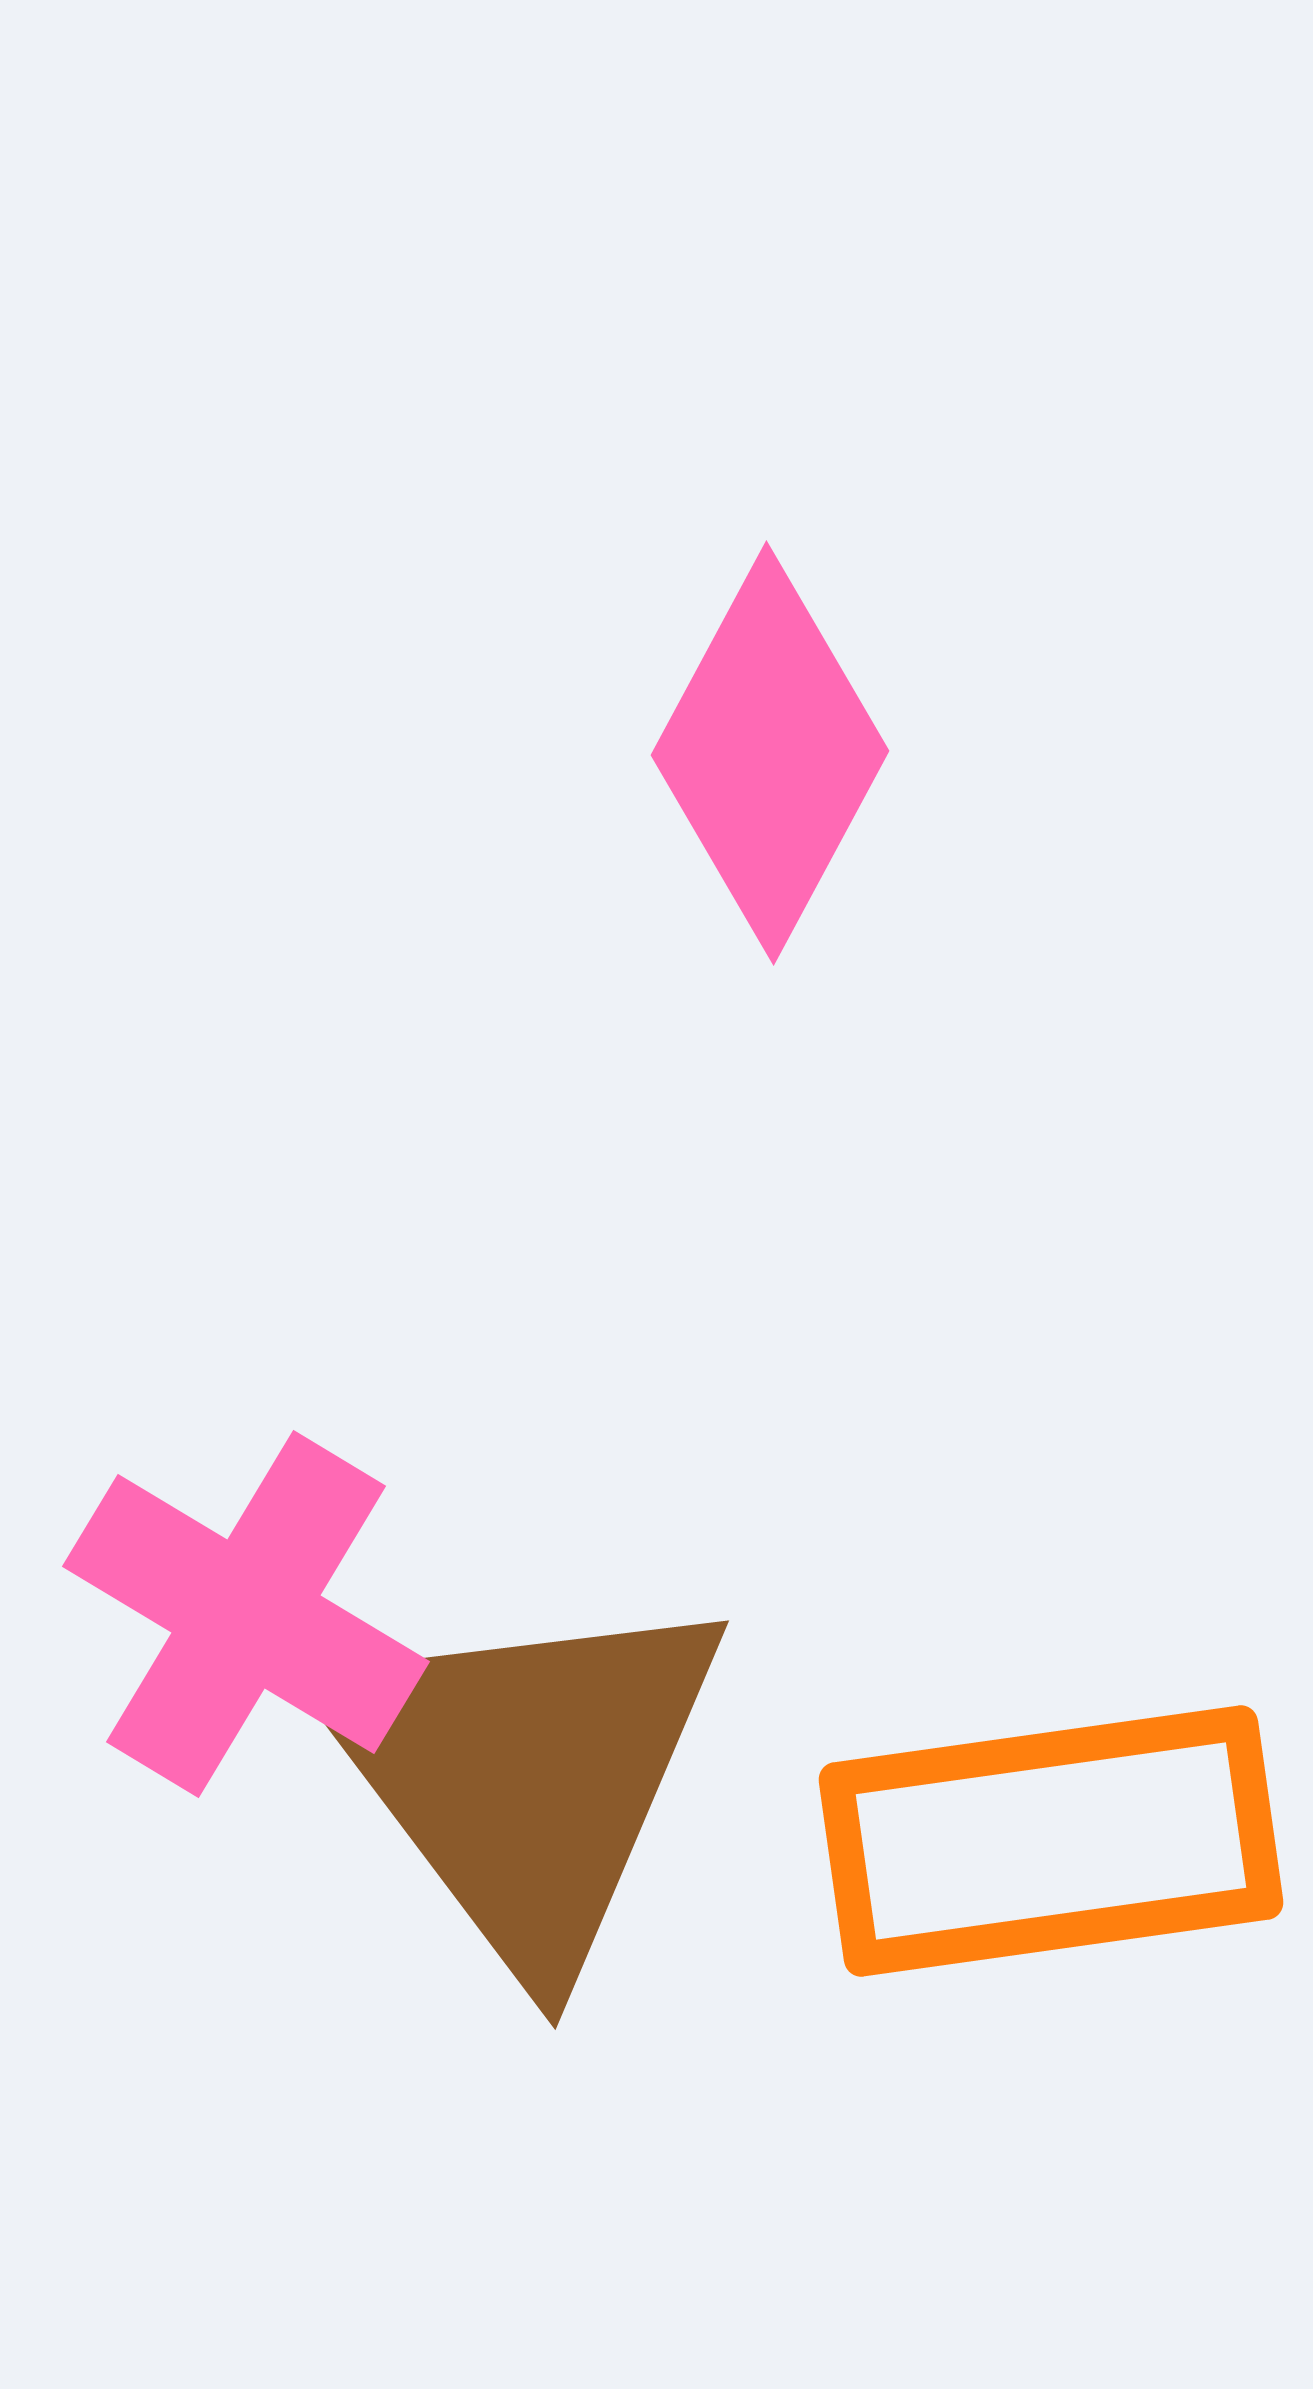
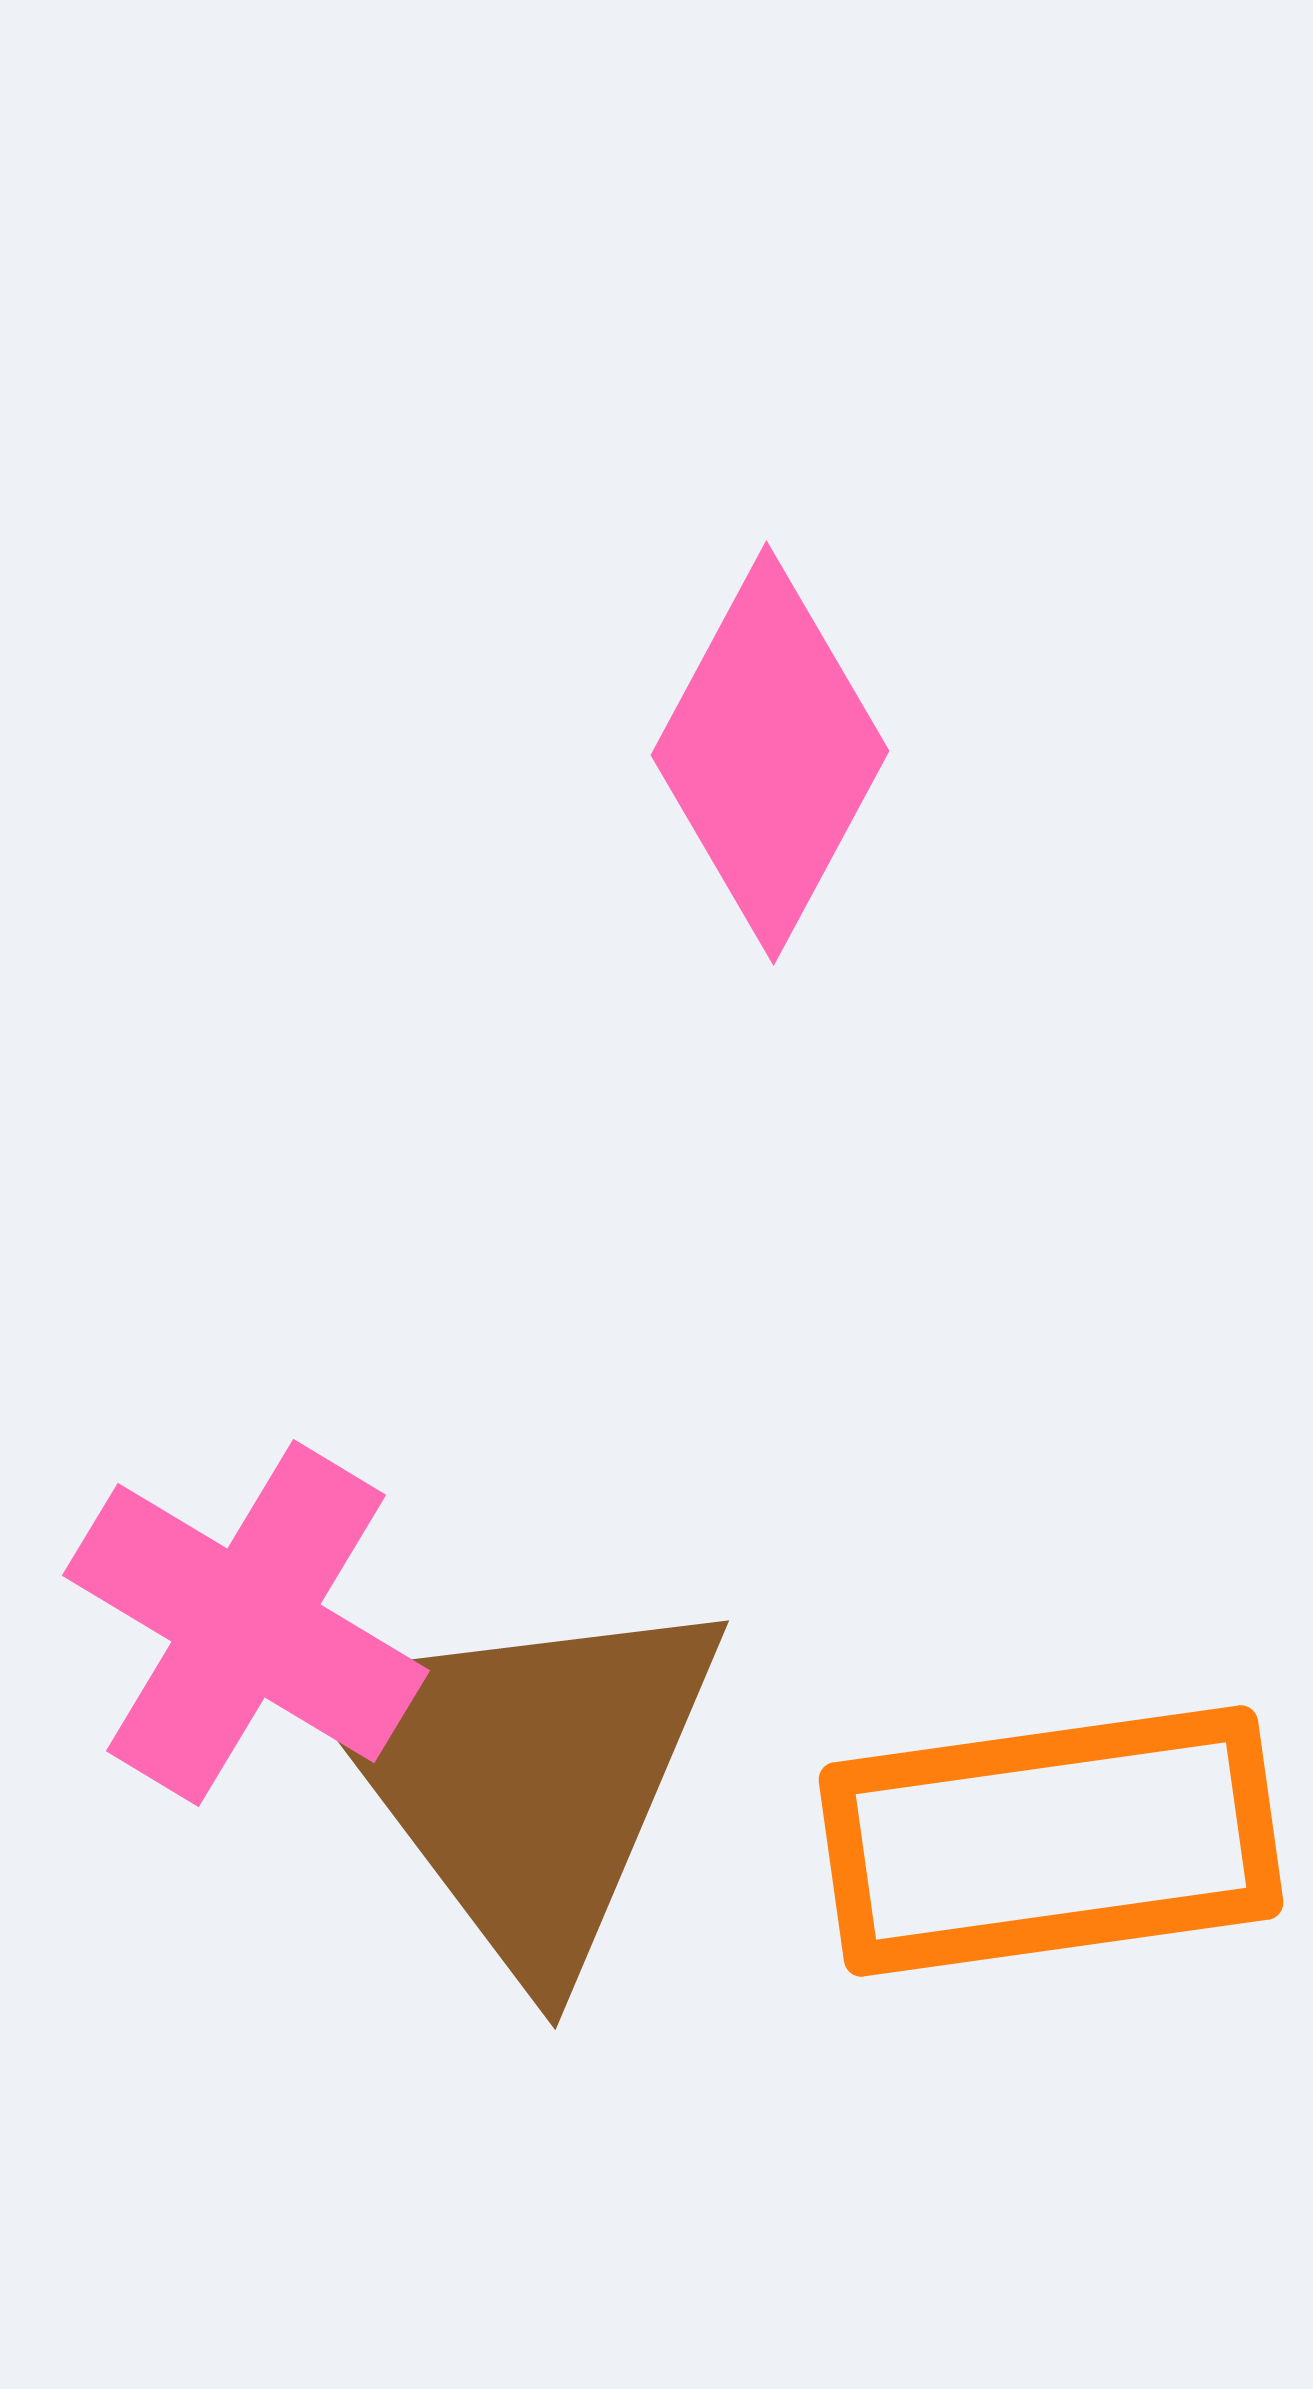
pink cross: moved 9 px down
